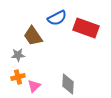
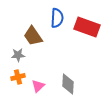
blue semicircle: rotated 60 degrees counterclockwise
red rectangle: moved 1 px right, 1 px up
pink triangle: moved 4 px right
